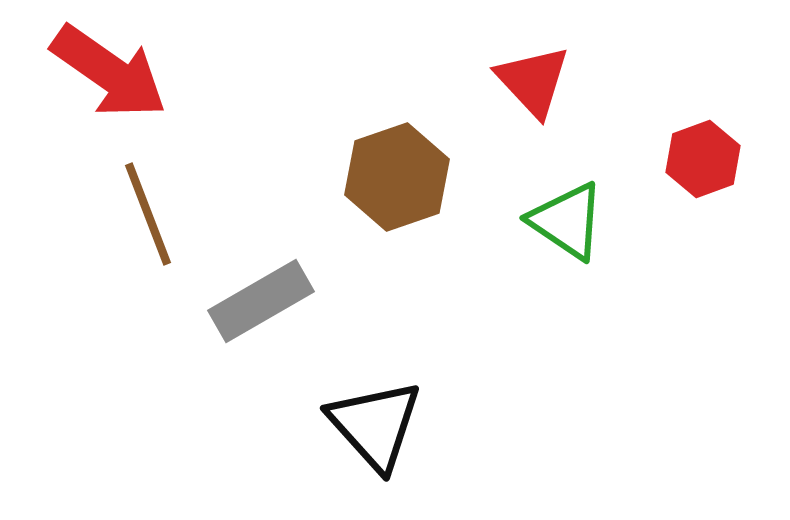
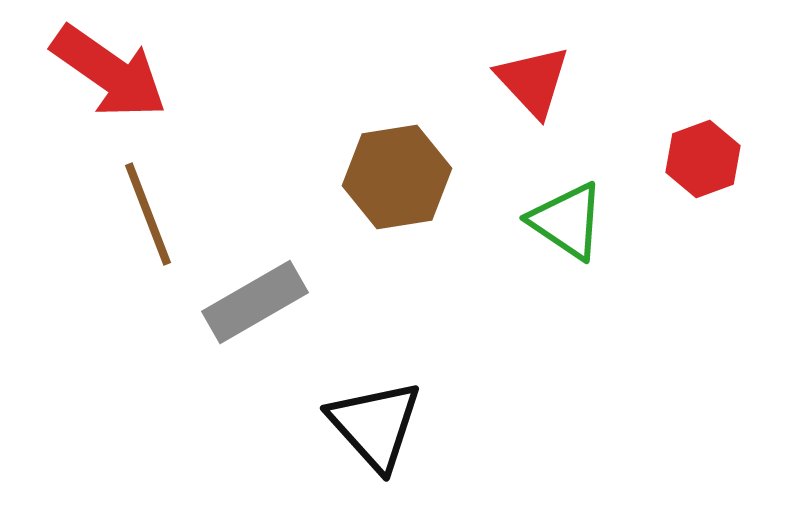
brown hexagon: rotated 10 degrees clockwise
gray rectangle: moved 6 px left, 1 px down
